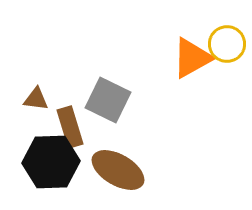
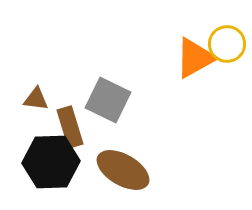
orange triangle: moved 3 px right
brown ellipse: moved 5 px right
